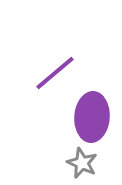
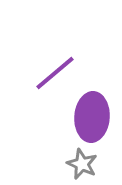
gray star: moved 1 px down
